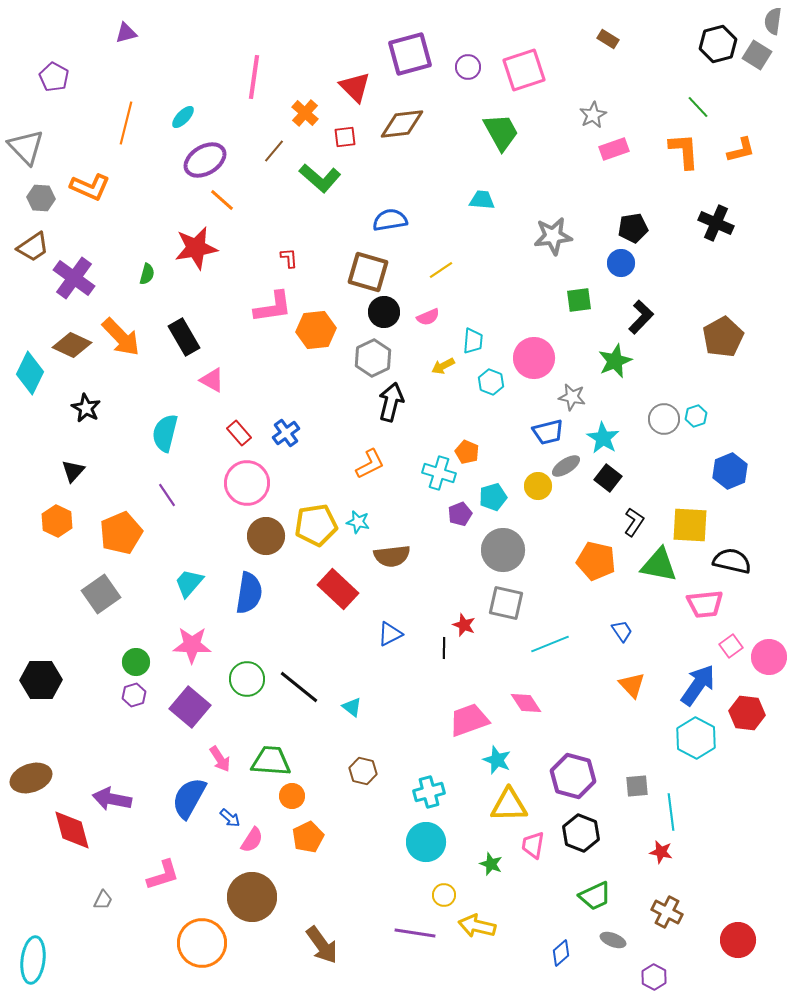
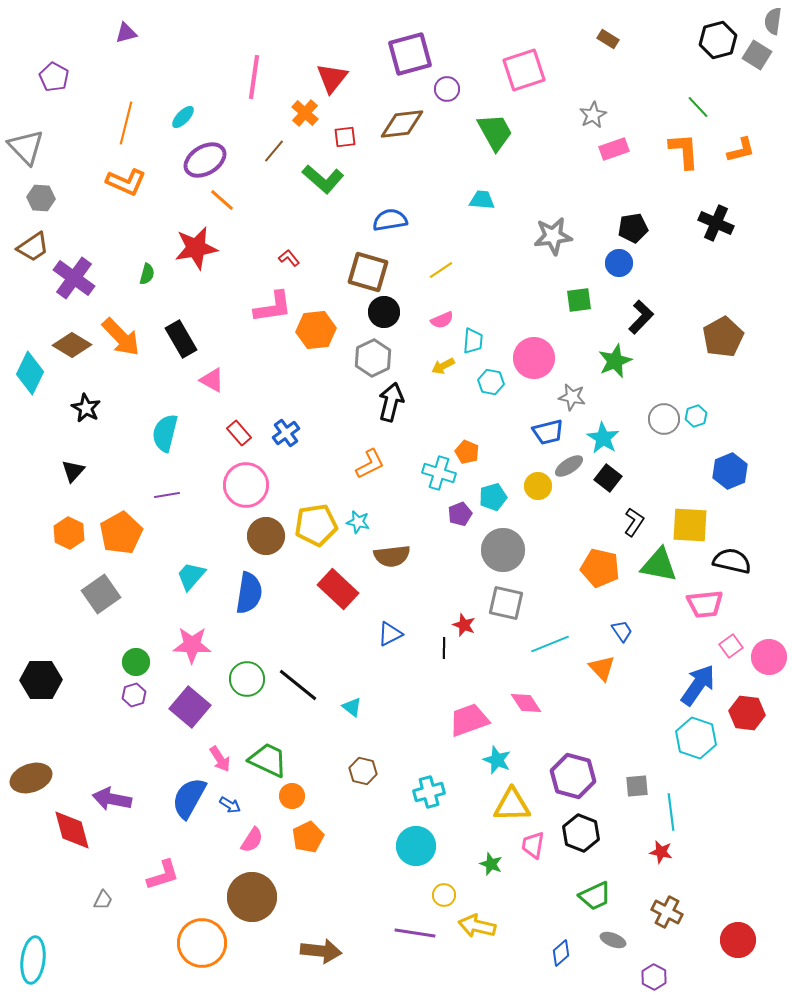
black hexagon at (718, 44): moved 4 px up
purple circle at (468, 67): moved 21 px left, 22 px down
red triangle at (355, 87): moved 23 px left, 9 px up; rotated 24 degrees clockwise
green trapezoid at (501, 132): moved 6 px left
green L-shape at (320, 178): moved 3 px right, 1 px down
orange L-shape at (90, 187): moved 36 px right, 5 px up
red L-shape at (289, 258): rotated 35 degrees counterclockwise
blue circle at (621, 263): moved 2 px left
pink semicircle at (428, 317): moved 14 px right, 3 px down
black rectangle at (184, 337): moved 3 px left, 2 px down
brown diamond at (72, 345): rotated 6 degrees clockwise
cyan hexagon at (491, 382): rotated 10 degrees counterclockwise
gray ellipse at (566, 466): moved 3 px right
pink circle at (247, 483): moved 1 px left, 2 px down
purple line at (167, 495): rotated 65 degrees counterclockwise
orange hexagon at (57, 521): moved 12 px right, 12 px down
orange pentagon at (121, 533): rotated 6 degrees counterclockwise
orange pentagon at (596, 561): moved 4 px right, 7 px down
cyan trapezoid at (189, 583): moved 2 px right, 7 px up
orange triangle at (632, 685): moved 30 px left, 17 px up
black line at (299, 687): moved 1 px left, 2 px up
cyan hexagon at (696, 738): rotated 9 degrees counterclockwise
green trapezoid at (271, 761): moved 3 px left, 1 px up; rotated 21 degrees clockwise
yellow triangle at (509, 805): moved 3 px right
blue arrow at (230, 818): moved 13 px up; rotated 10 degrees counterclockwise
cyan circle at (426, 842): moved 10 px left, 4 px down
brown arrow at (322, 945): moved 1 px left, 6 px down; rotated 48 degrees counterclockwise
